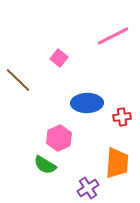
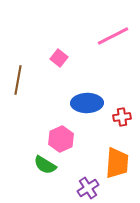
brown line: rotated 56 degrees clockwise
pink hexagon: moved 2 px right, 1 px down
